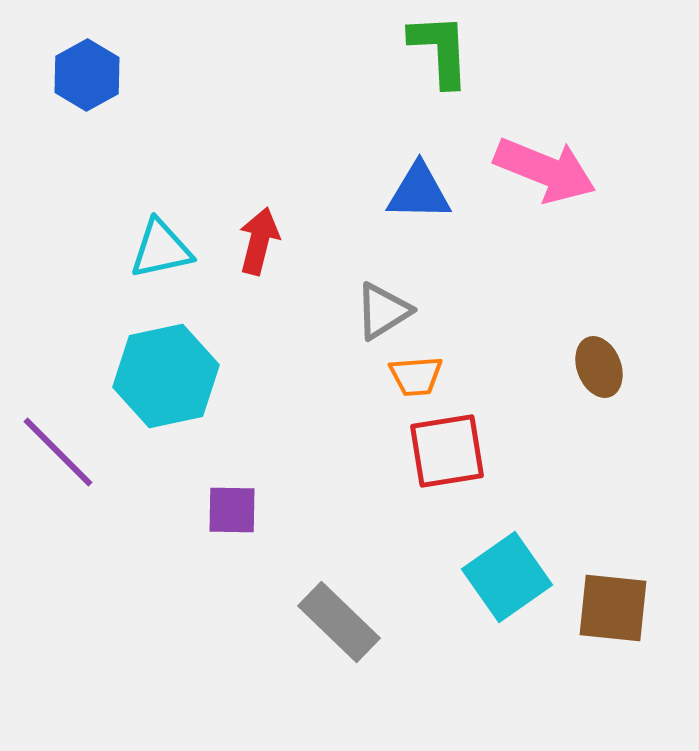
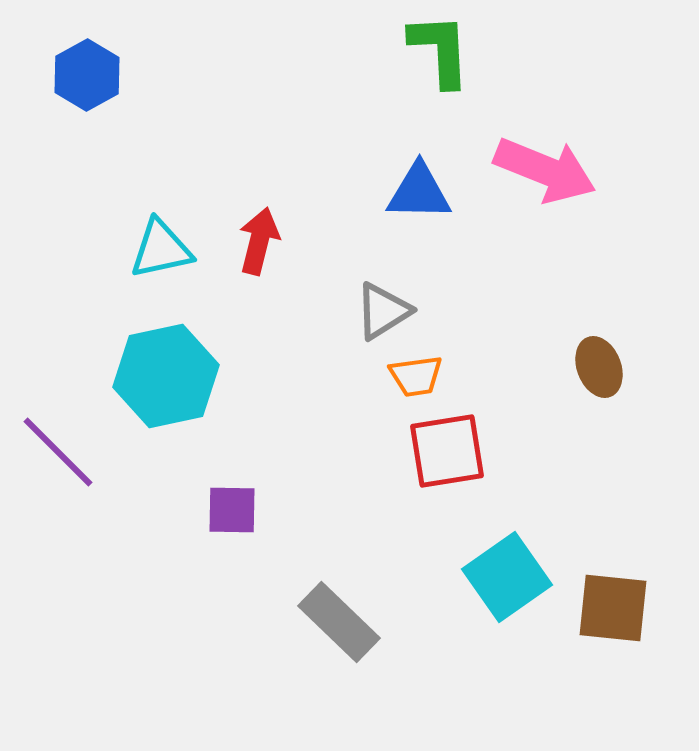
orange trapezoid: rotated 4 degrees counterclockwise
